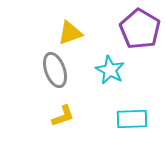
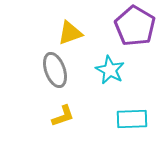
purple pentagon: moved 5 px left, 3 px up
